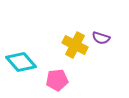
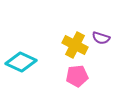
cyan diamond: rotated 24 degrees counterclockwise
pink pentagon: moved 20 px right, 4 px up
